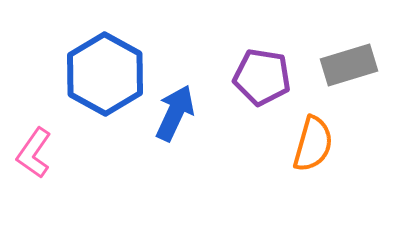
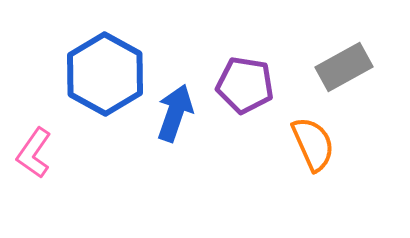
gray rectangle: moved 5 px left, 2 px down; rotated 12 degrees counterclockwise
purple pentagon: moved 17 px left, 8 px down
blue arrow: rotated 6 degrees counterclockwise
orange semicircle: rotated 40 degrees counterclockwise
